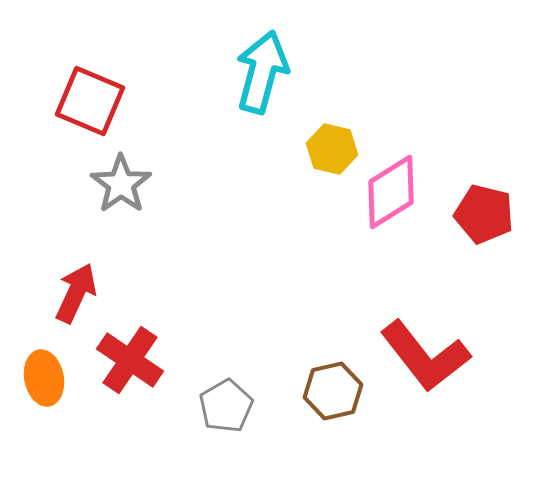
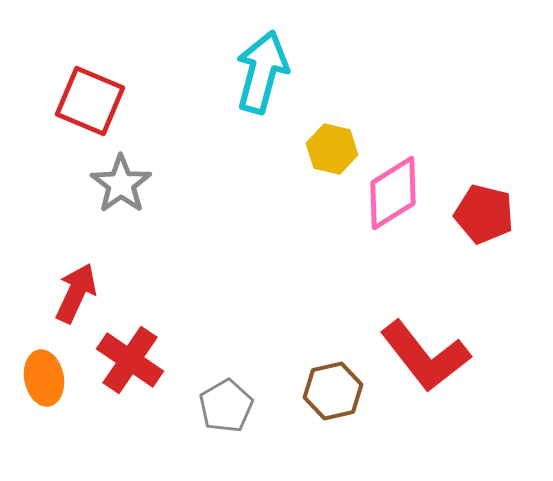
pink diamond: moved 2 px right, 1 px down
